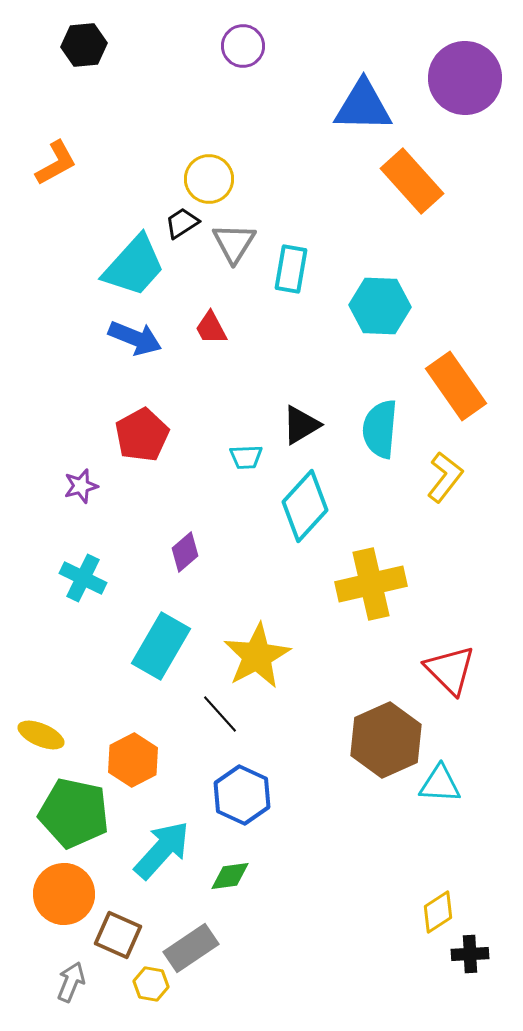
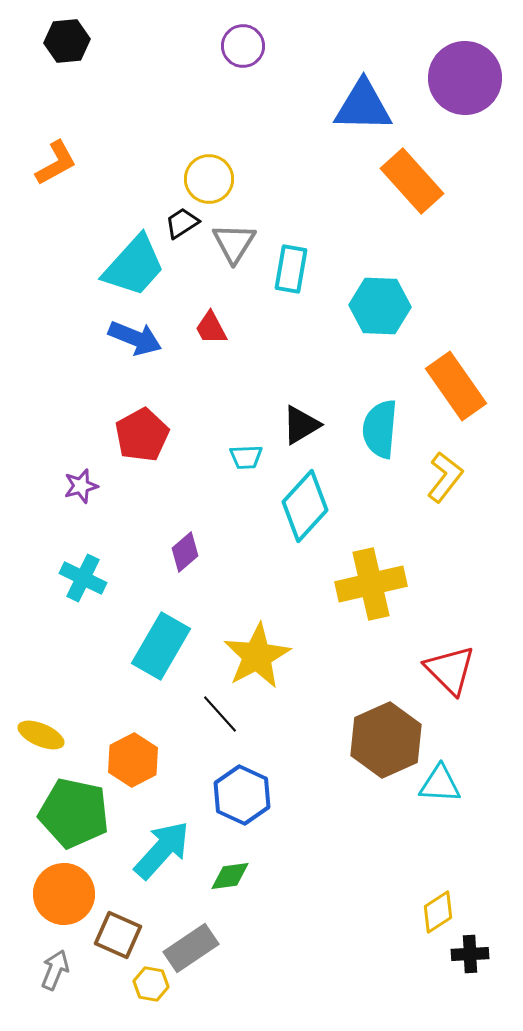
black hexagon at (84, 45): moved 17 px left, 4 px up
gray arrow at (71, 982): moved 16 px left, 12 px up
